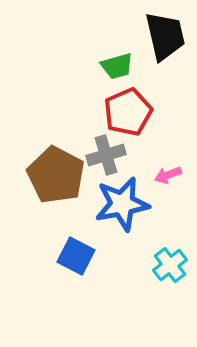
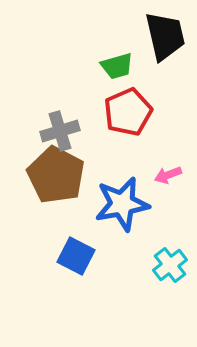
gray cross: moved 46 px left, 24 px up
